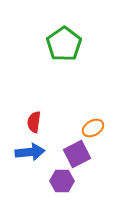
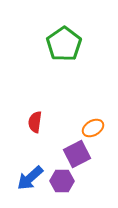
red semicircle: moved 1 px right
blue arrow: moved 26 px down; rotated 144 degrees clockwise
